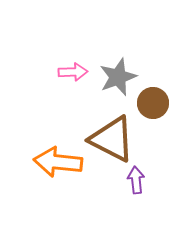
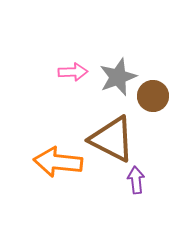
brown circle: moved 7 px up
